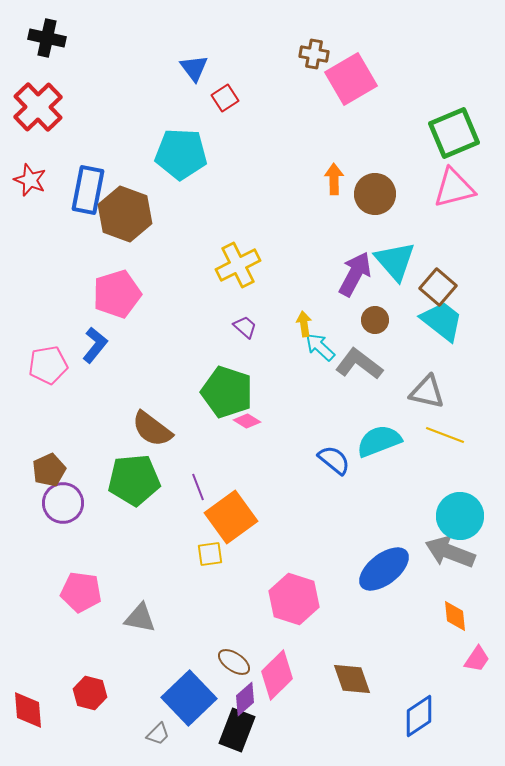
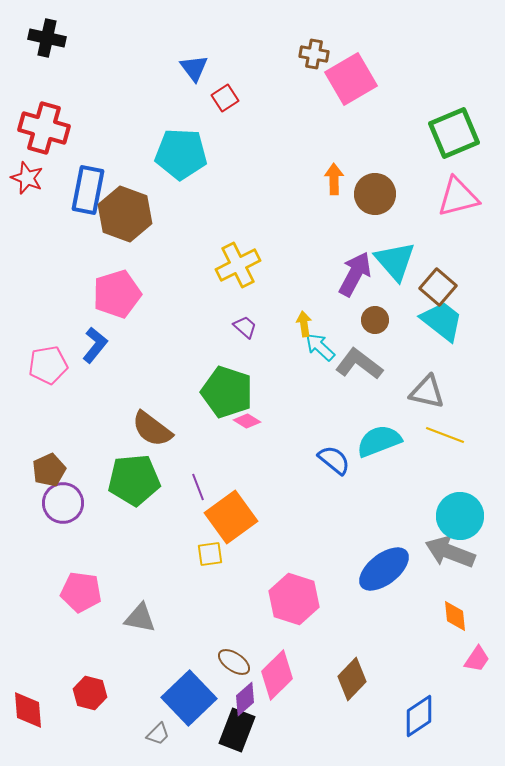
red cross at (38, 107): moved 6 px right, 21 px down; rotated 30 degrees counterclockwise
red star at (30, 180): moved 3 px left, 2 px up
pink triangle at (454, 188): moved 4 px right, 9 px down
brown diamond at (352, 679): rotated 63 degrees clockwise
